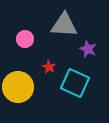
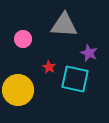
pink circle: moved 2 px left
purple star: moved 1 px right, 4 px down
cyan square: moved 4 px up; rotated 12 degrees counterclockwise
yellow circle: moved 3 px down
